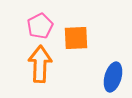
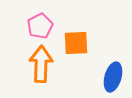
orange square: moved 5 px down
orange arrow: moved 1 px right
